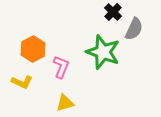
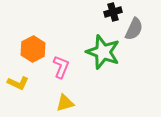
black cross: rotated 30 degrees clockwise
yellow L-shape: moved 4 px left, 1 px down
